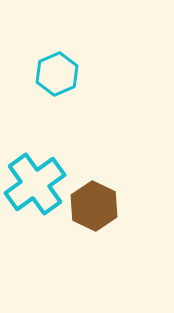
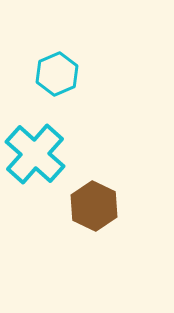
cyan cross: moved 30 px up; rotated 12 degrees counterclockwise
